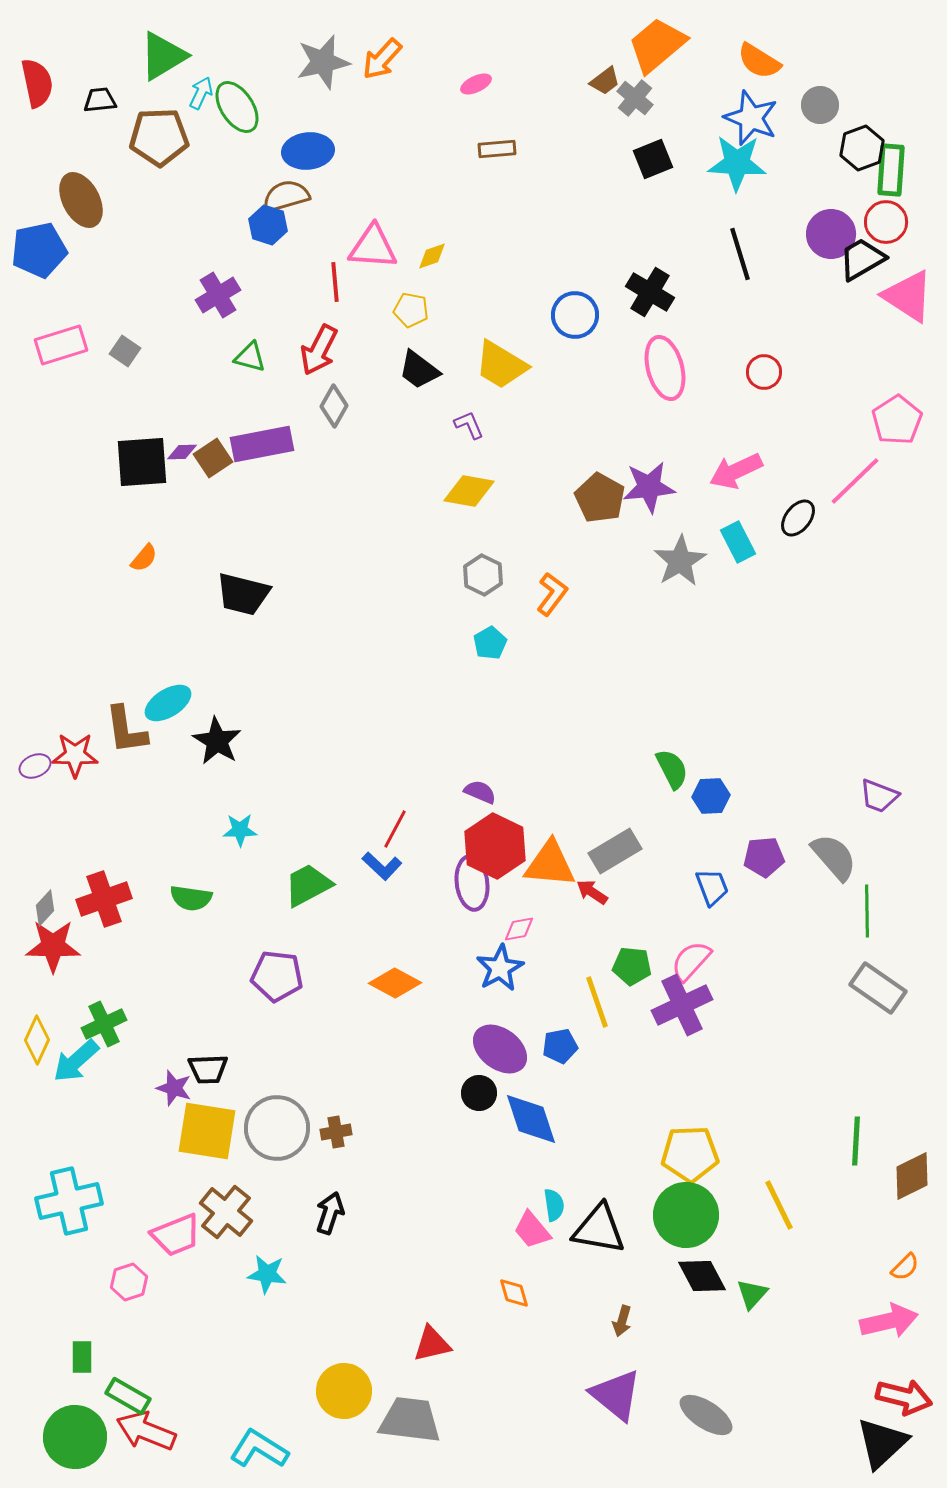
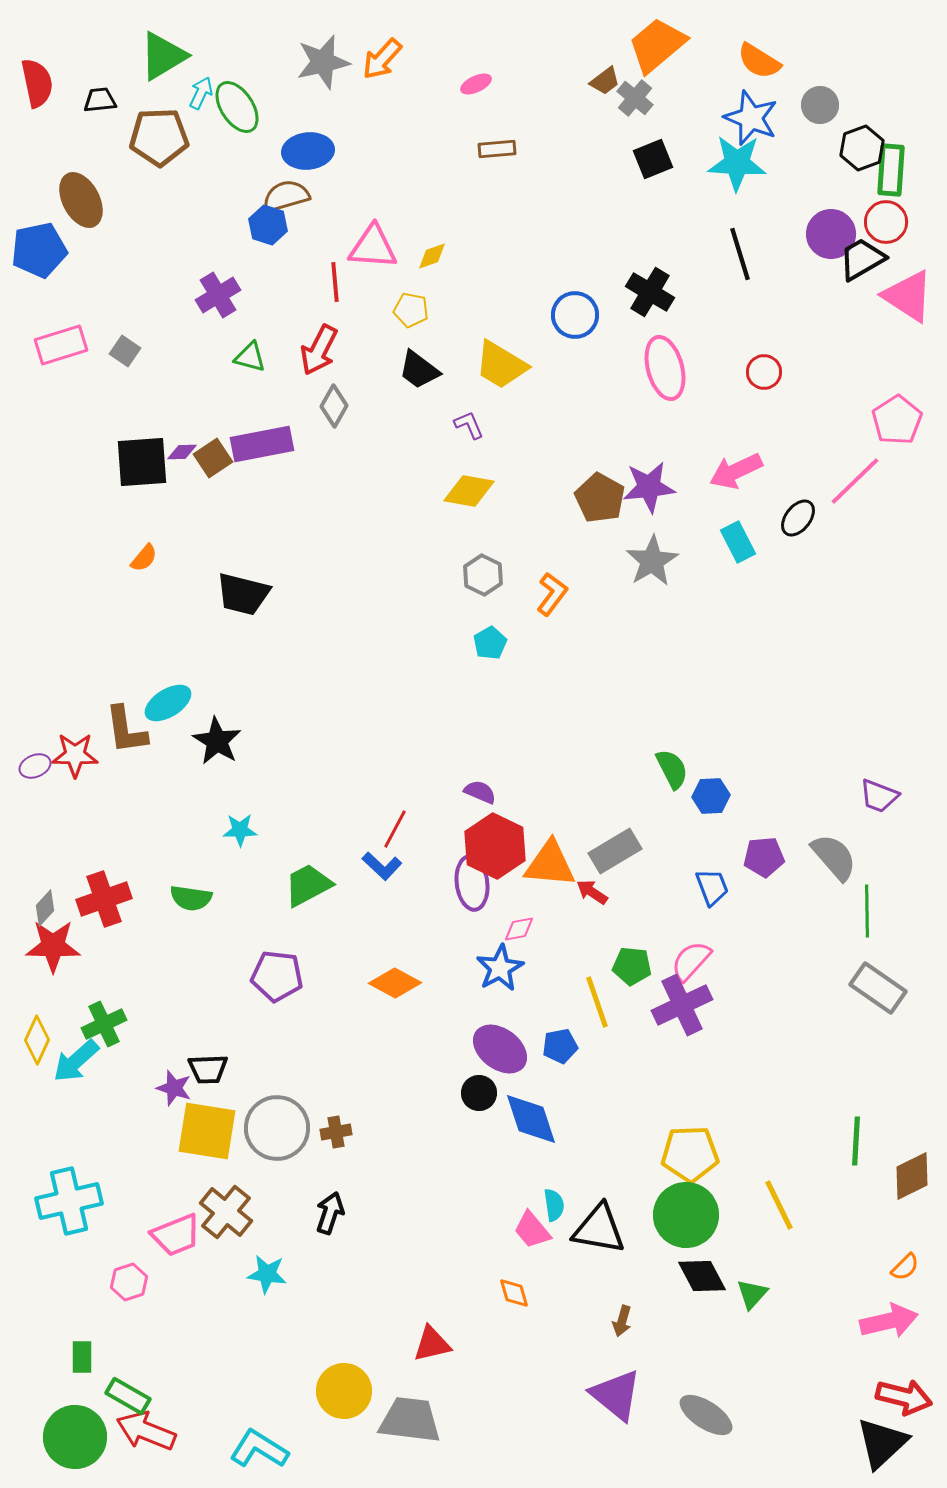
gray star at (680, 561): moved 28 px left
